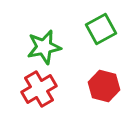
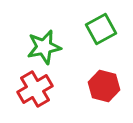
red cross: moved 4 px left
